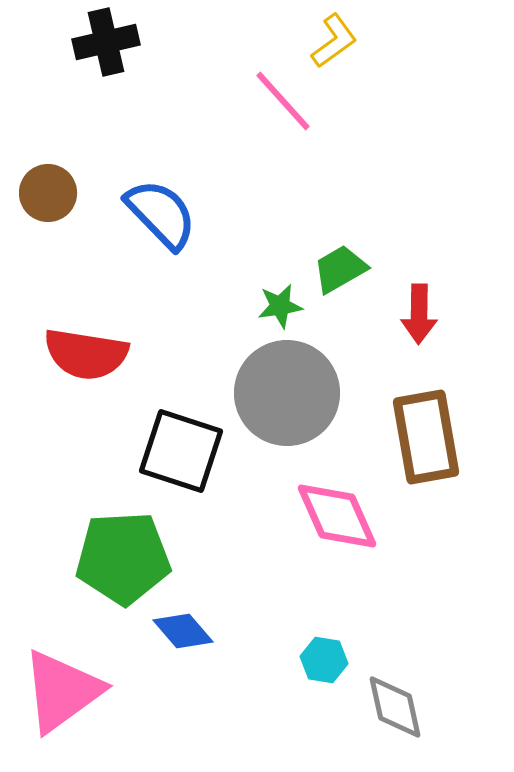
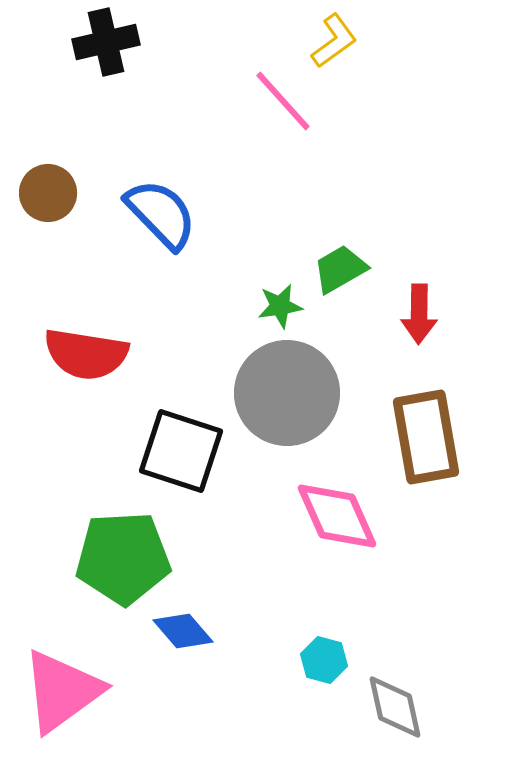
cyan hexagon: rotated 6 degrees clockwise
